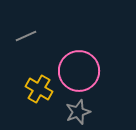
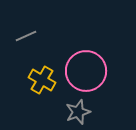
pink circle: moved 7 px right
yellow cross: moved 3 px right, 9 px up
